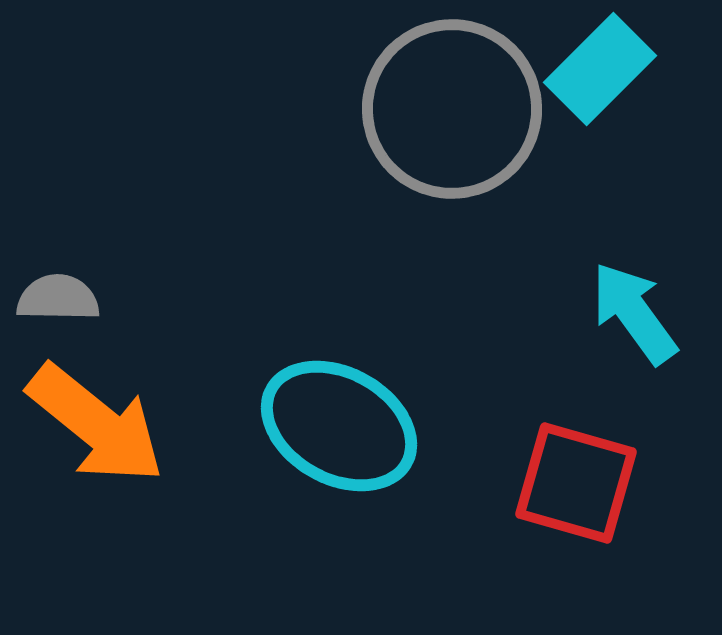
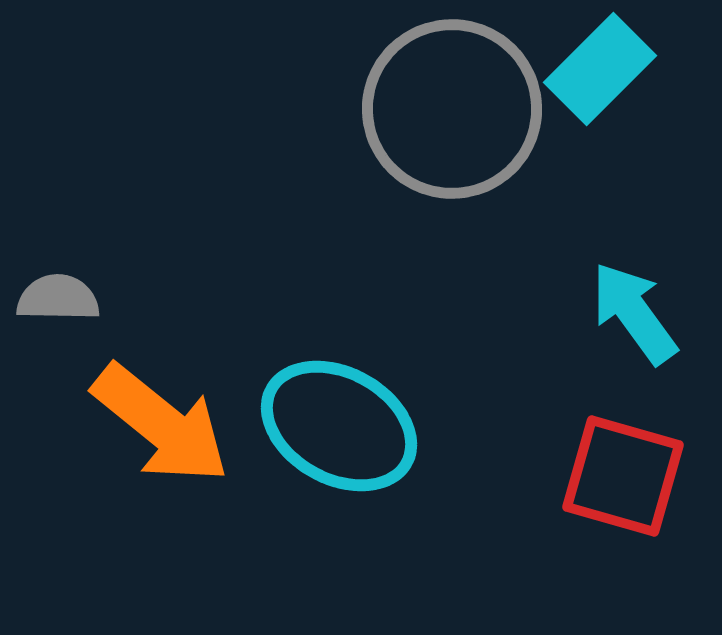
orange arrow: moved 65 px right
red square: moved 47 px right, 7 px up
